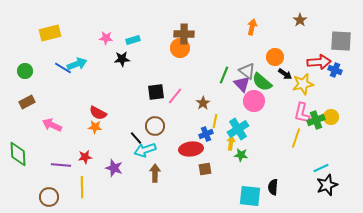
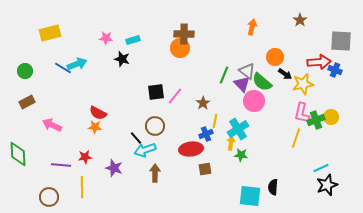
black star at (122, 59): rotated 21 degrees clockwise
